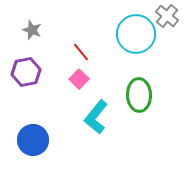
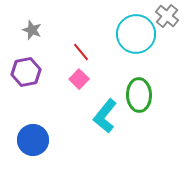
cyan L-shape: moved 9 px right, 1 px up
